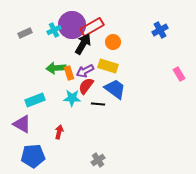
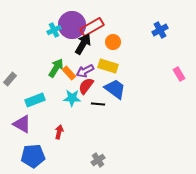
gray rectangle: moved 15 px left, 46 px down; rotated 24 degrees counterclockwise
green arrow: rotated 126 degrees clockwise
orange rectangle: rotated 24 degrees counterclockwise
